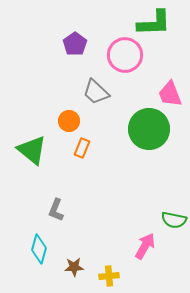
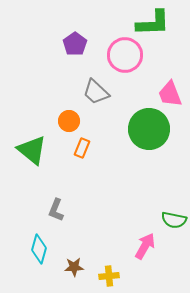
green L-shape: moved 1 px left
